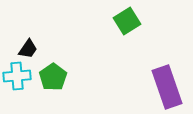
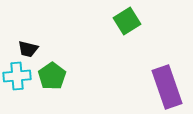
black trapezoid: rotated 70 degrees clockwise
green pentagon: moved 1 px left, 1 px up
